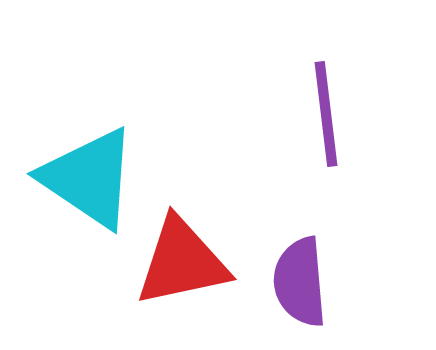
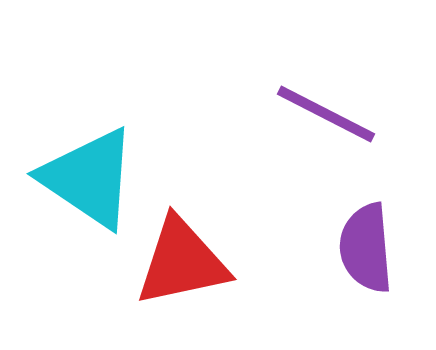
purple line: rotated 56 degrees counterclockwise
purple semicircle: moved 66 px right, 34 px up
